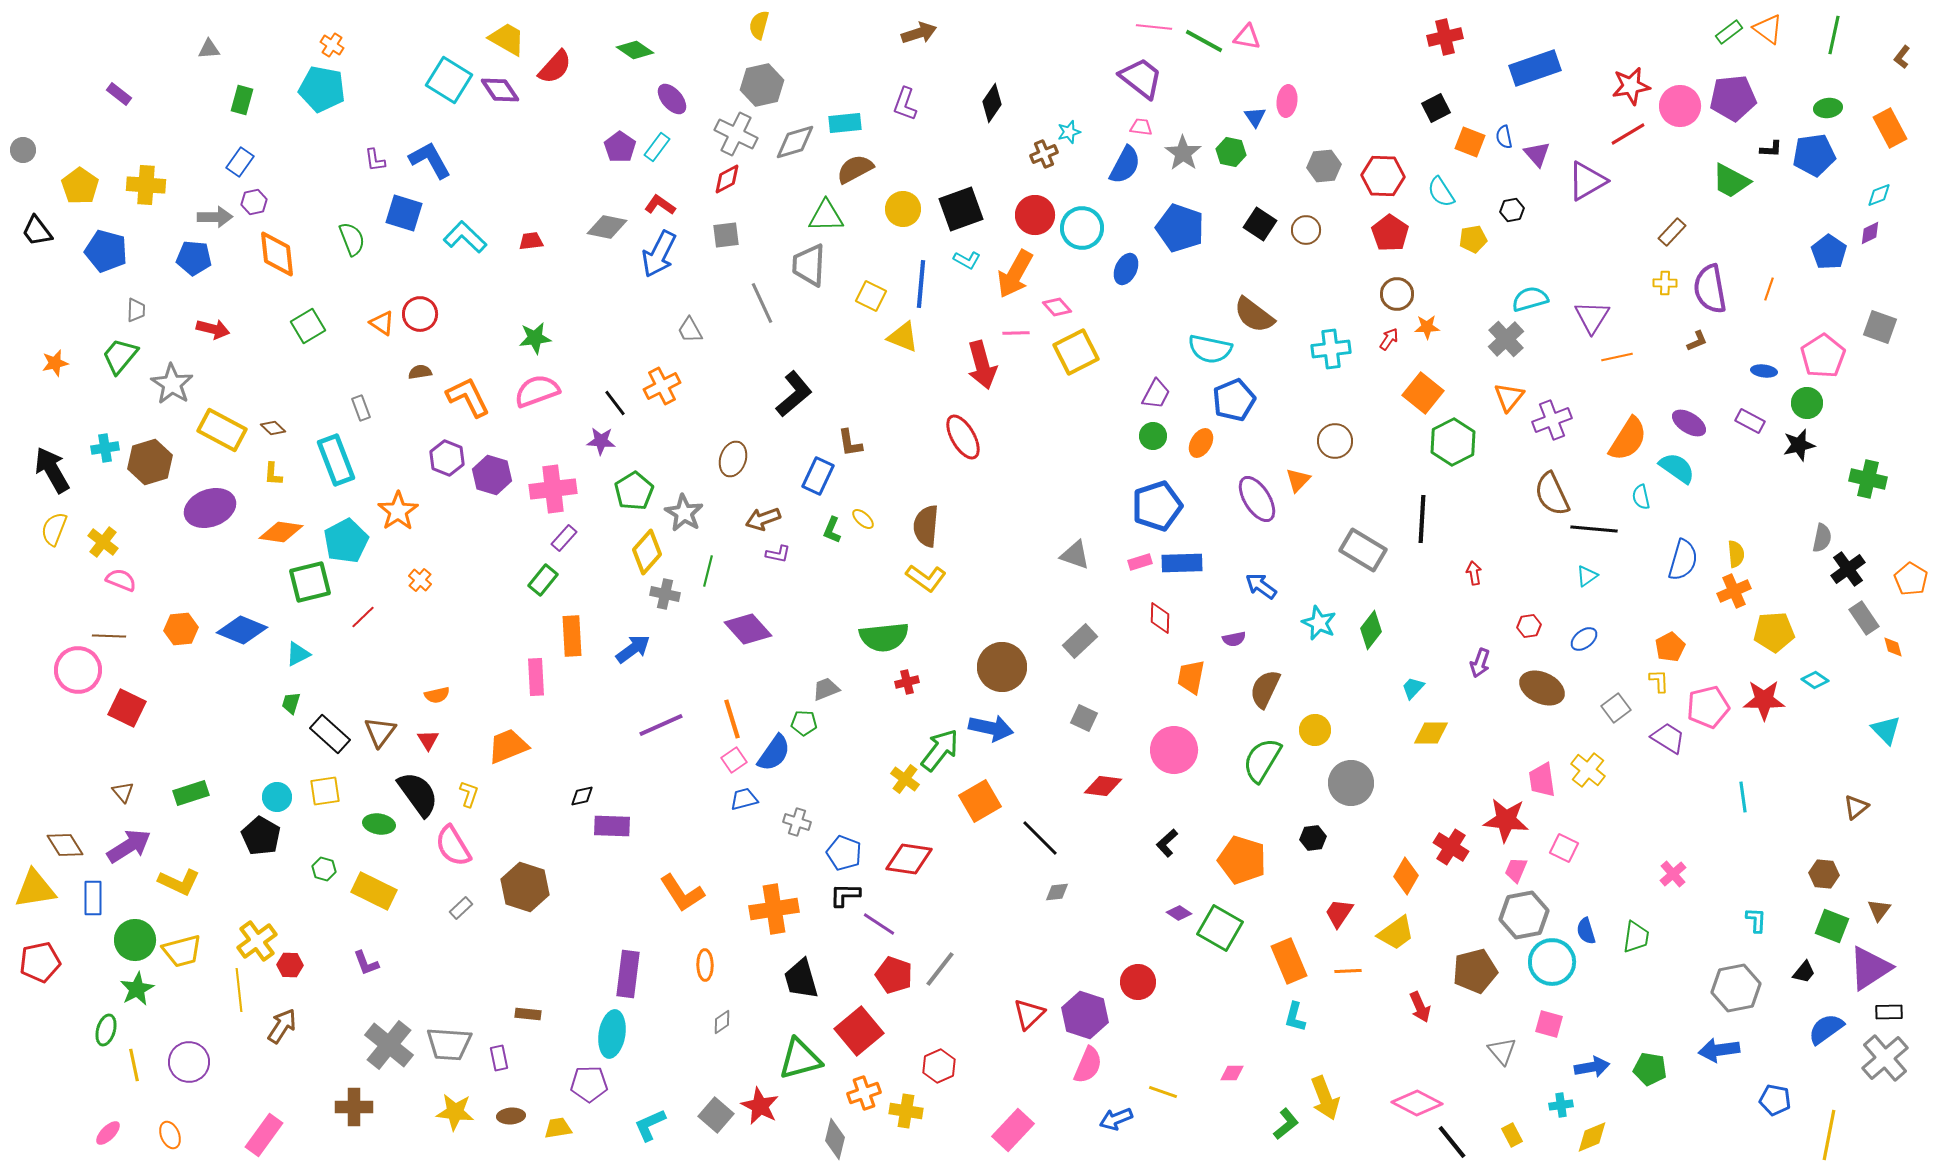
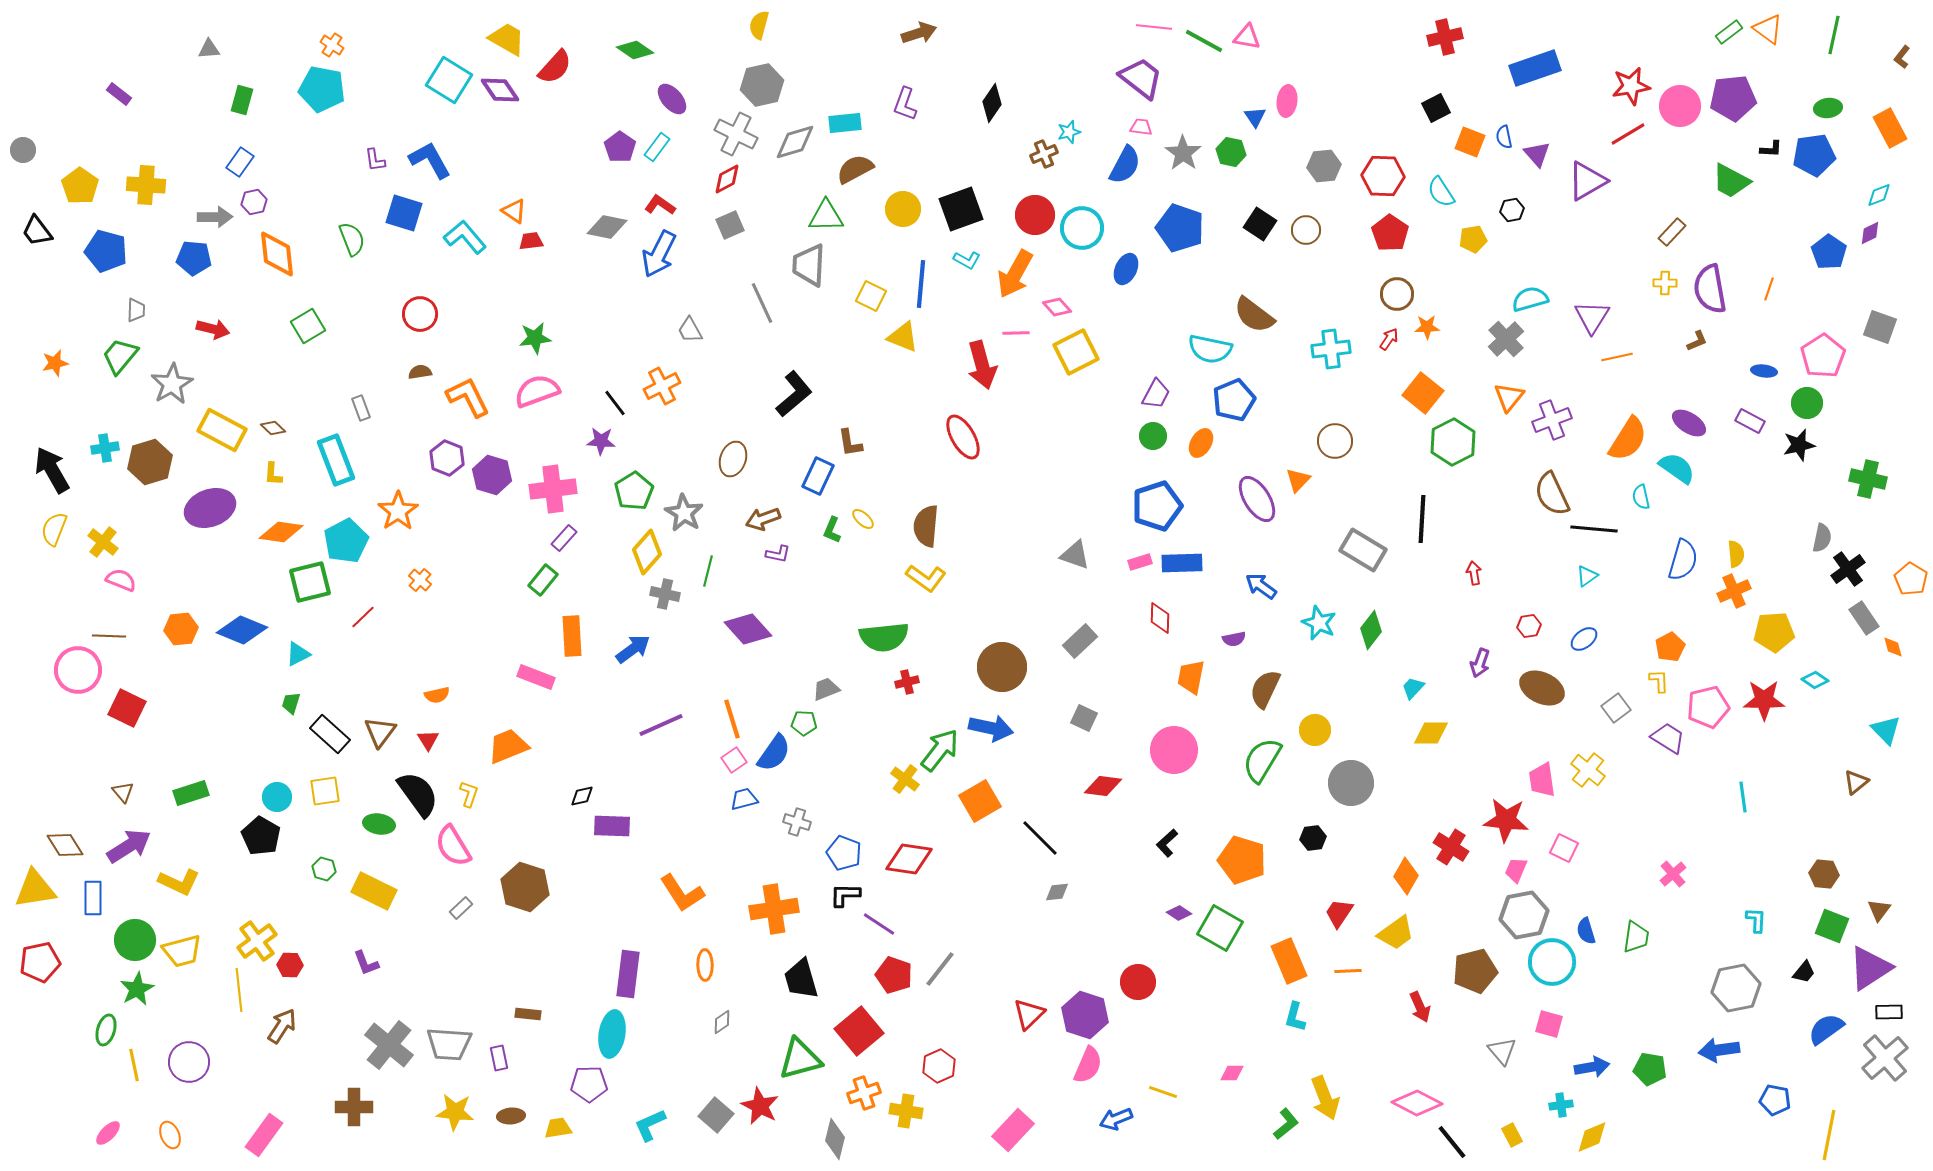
gray square at (726, 235): moved 4 px right, 10 px up; rotated 16 degrees counterclockwise
cyan L-shape at (465, 237): rotated 6 degrees clockwise
orange triangle at (382, 323): moved 132 px right, 112 px up
gray star at (172, 384): rotated 9 degrees clockwise
pink rectangle at (536, 677): rotated 66 degrees counterclockwise
brown triangle at (1856, 807): moved 25 px up
